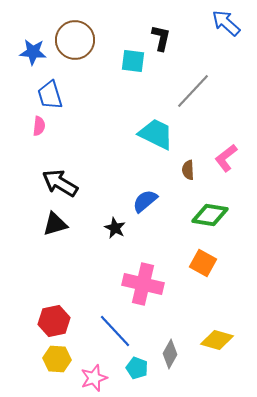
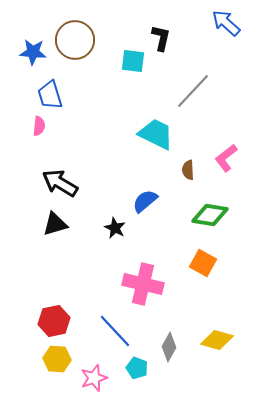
gray diamond: moved 1 px left, 7 px up
